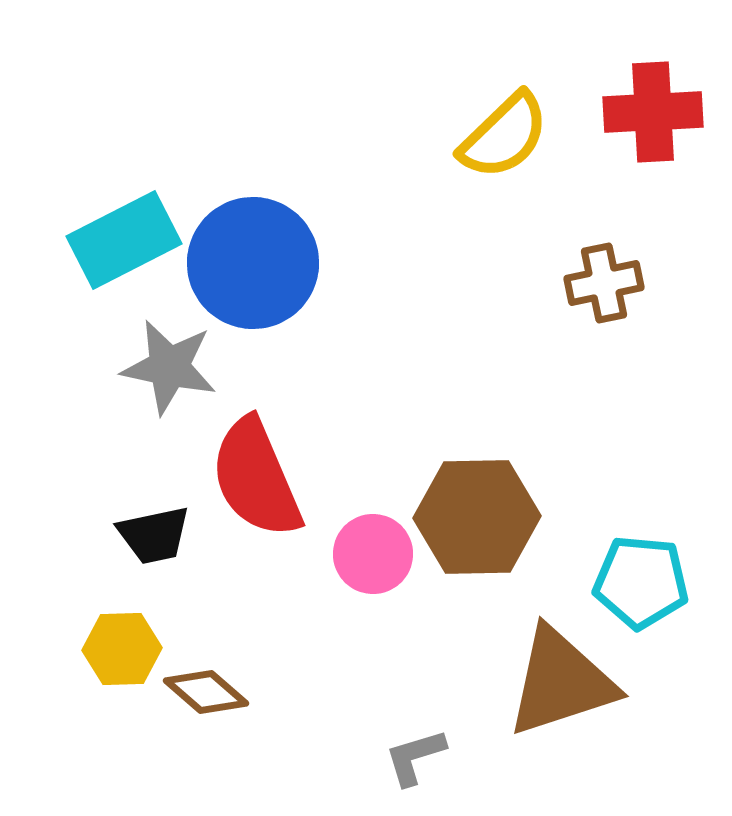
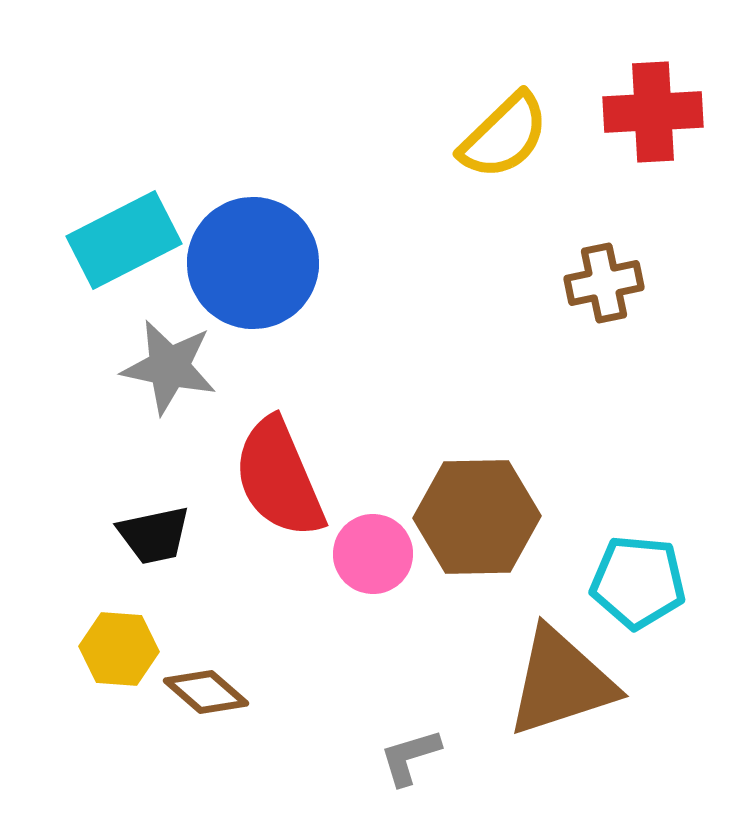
red semicircle: moved 23 px right
cyan pentagon: moved 3 px left
yellow hexagon: moved 3 px left; rotated 6 degrees clockwise
gray L-shape: moved 5 px left
